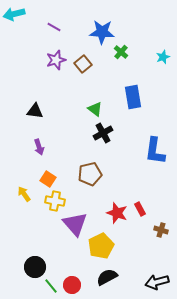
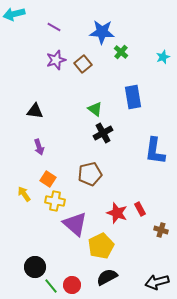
purple triangle: rotated 8 degrees counterclockwise
